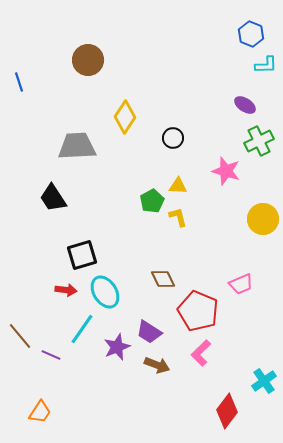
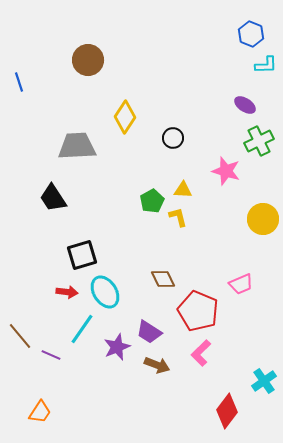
yellow triangle: moved 5 px right, 4 px down
red arrow: moved 1 px right, 2 px down
